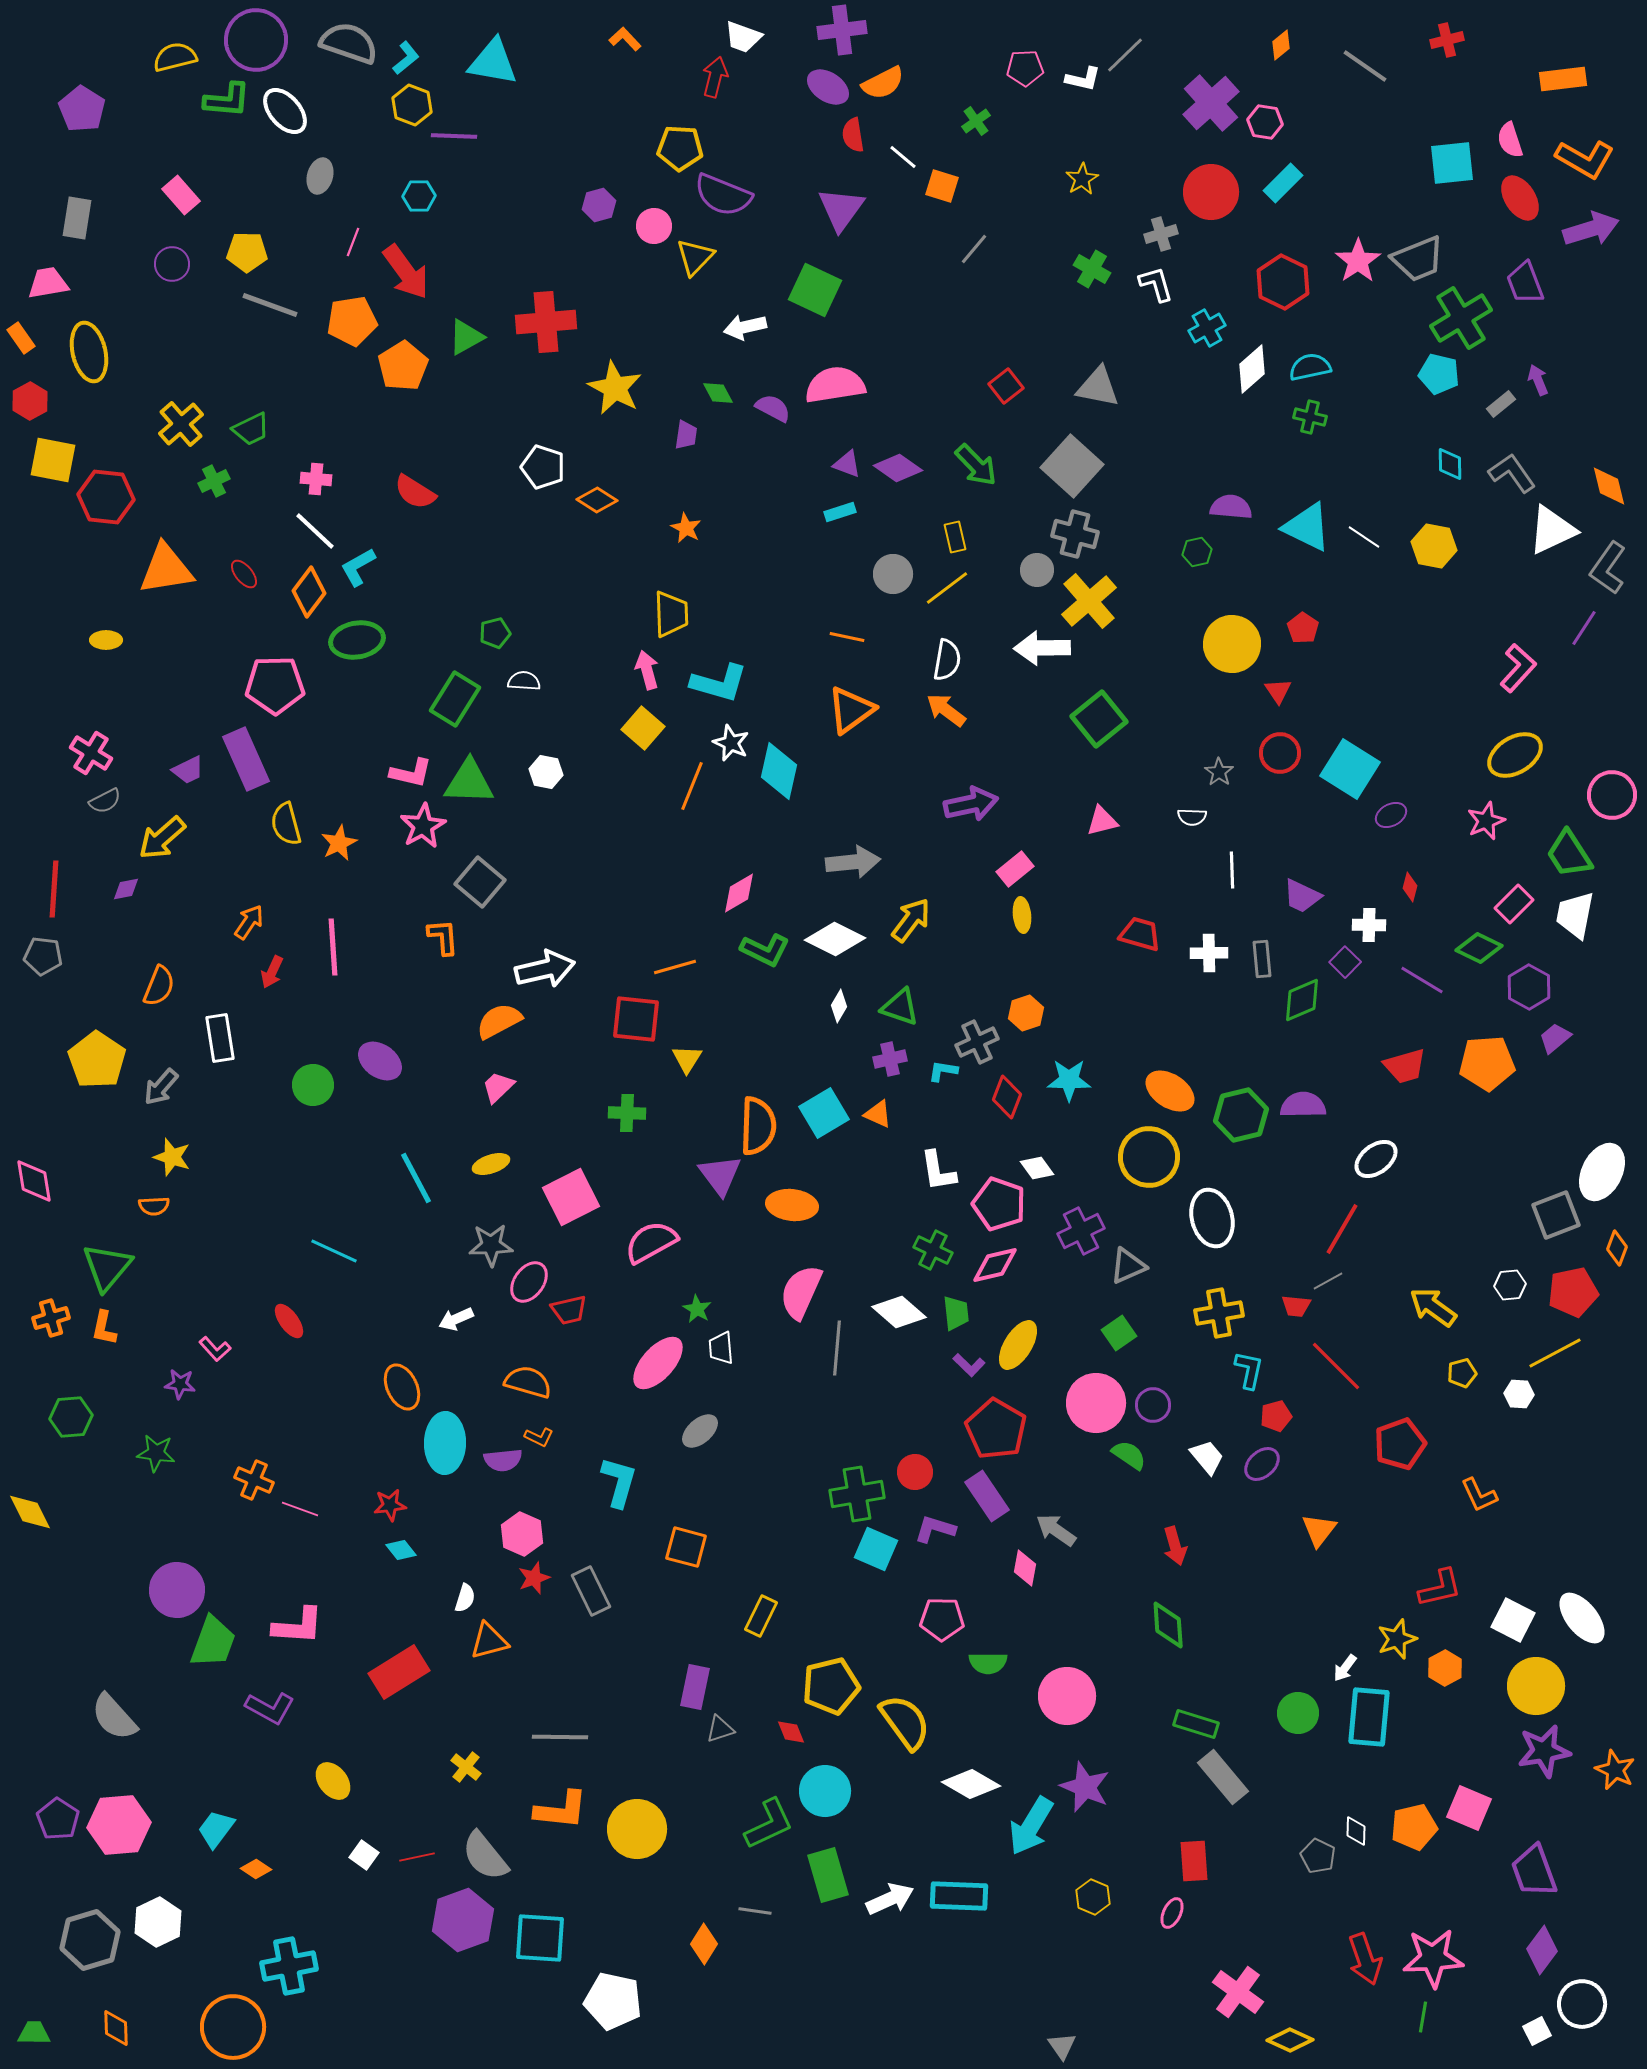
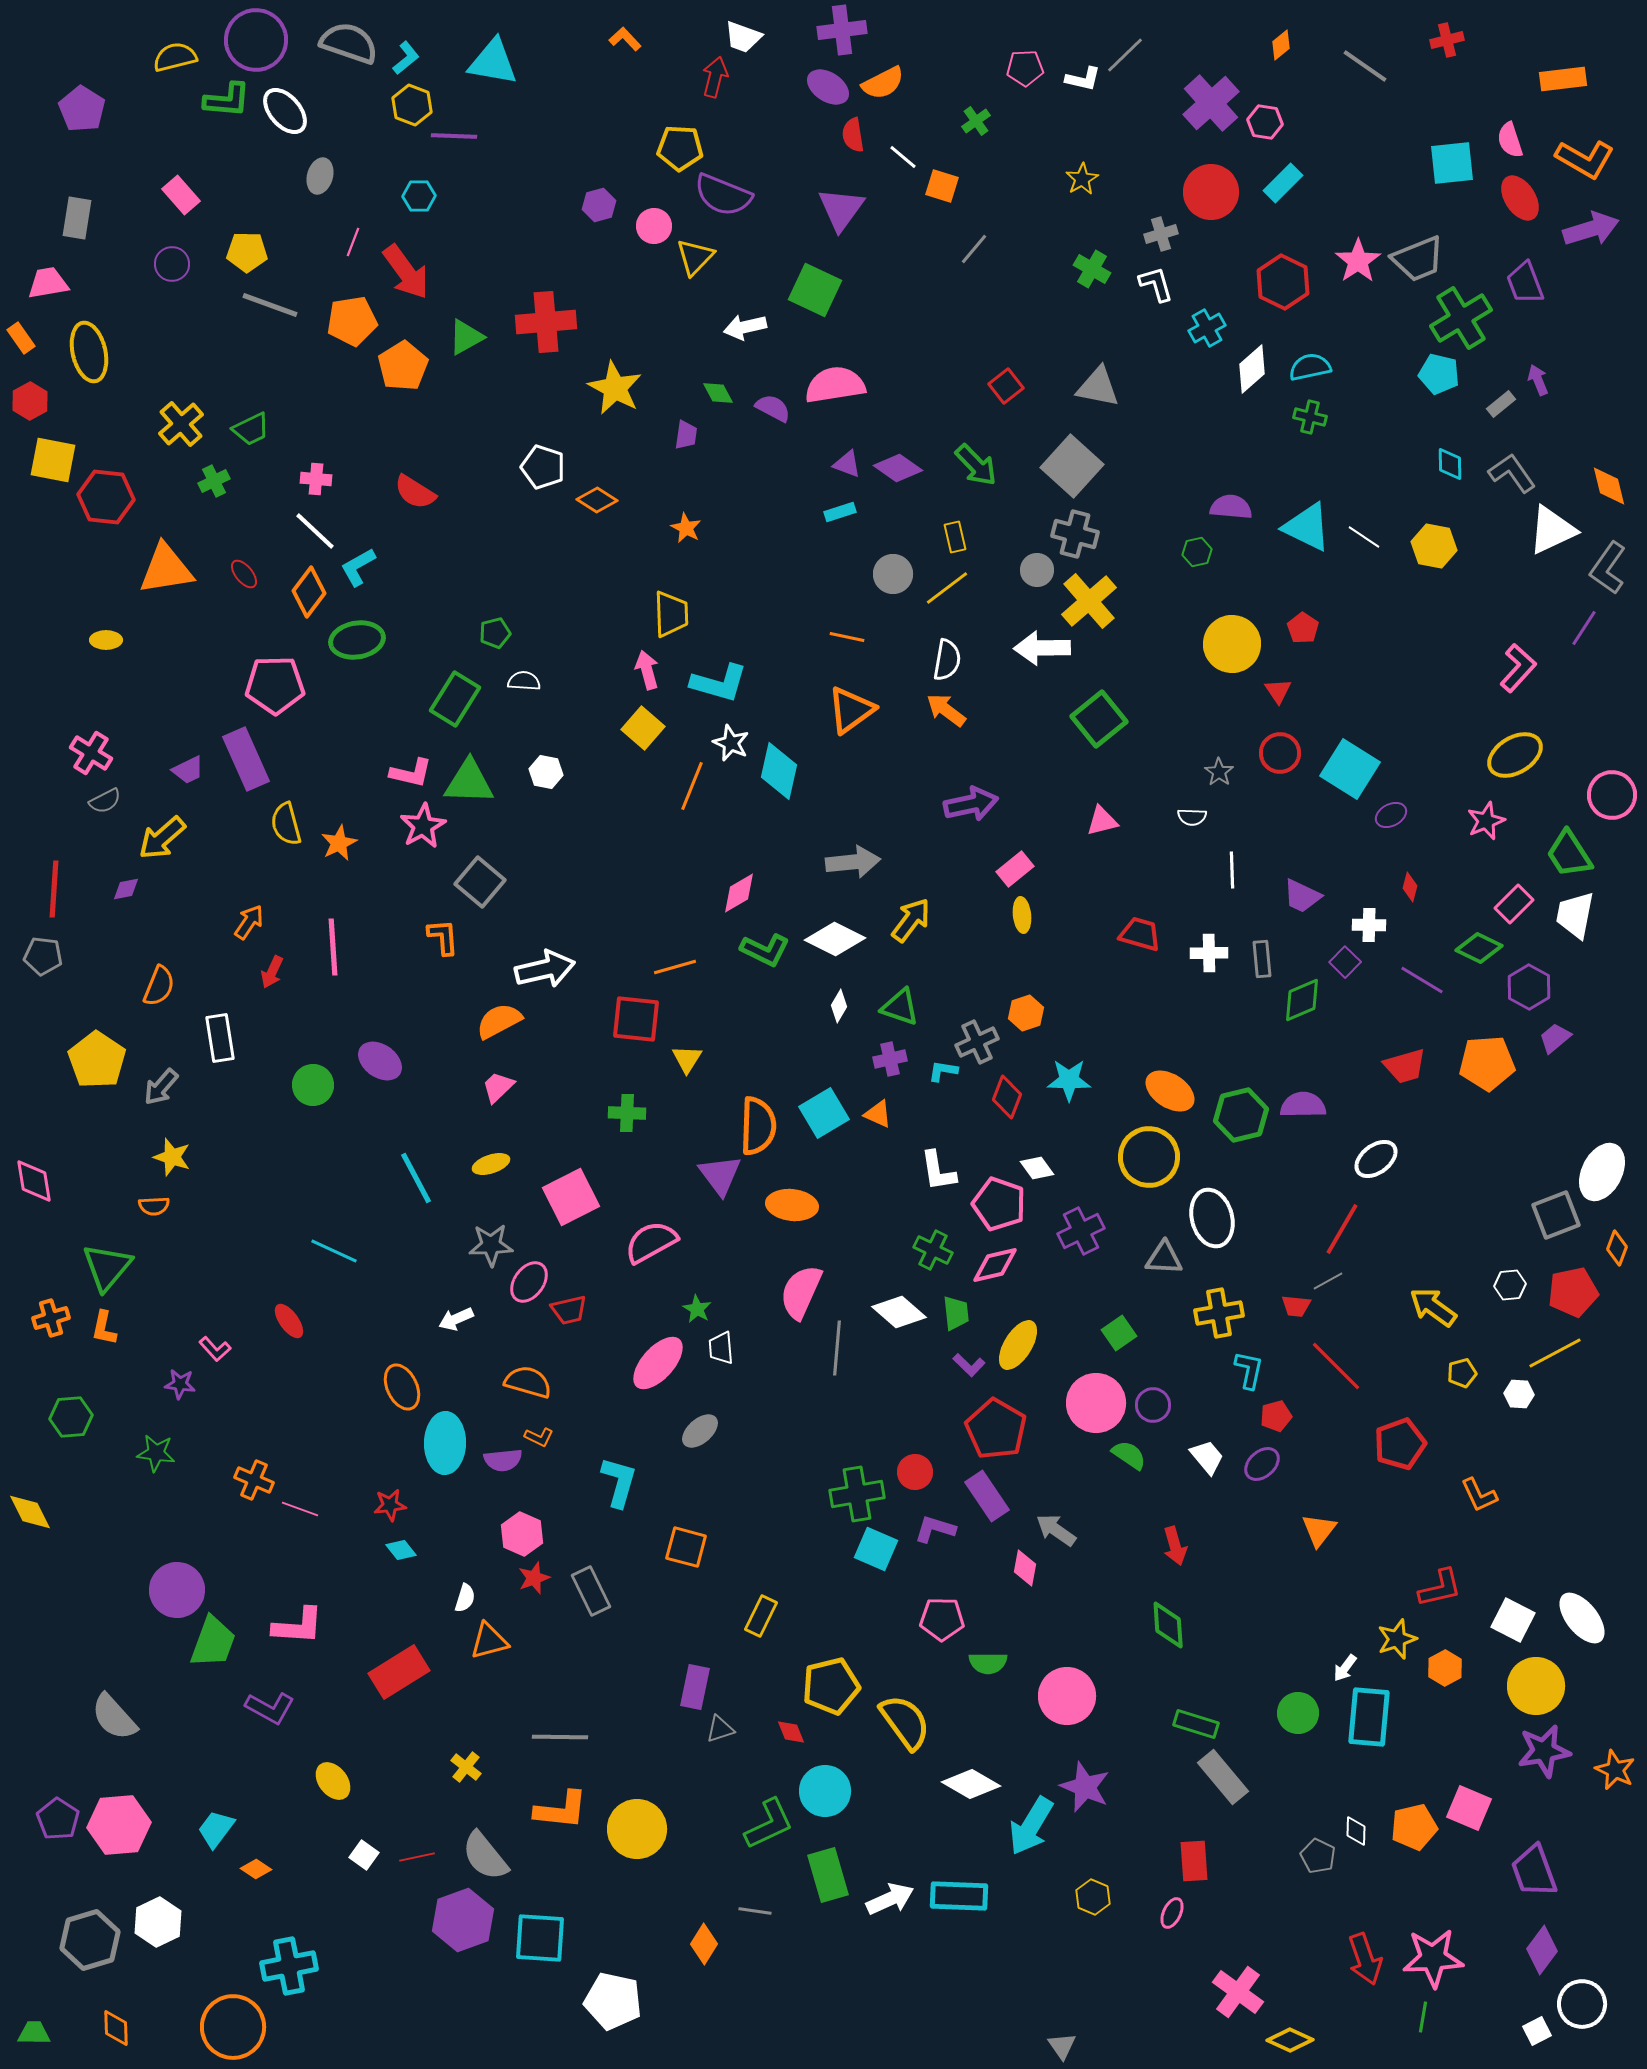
gray triangle at (1128, 1266): moved 36 px right, 8 px up; rotated 27 degrees clockwise
